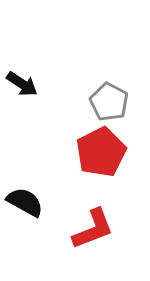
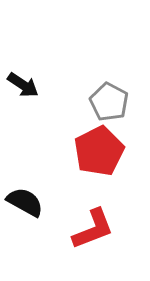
black arrow: moved 1 px right, 1 px down
red pentagon: moved 2 px left, 1 px up
